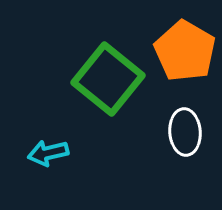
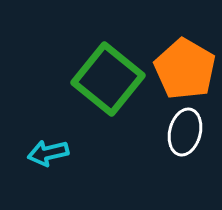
orange pentagon: moved 18 px down
white ellipse: rotated 18 degrees clockwise
